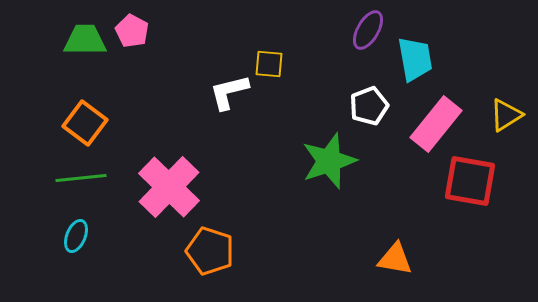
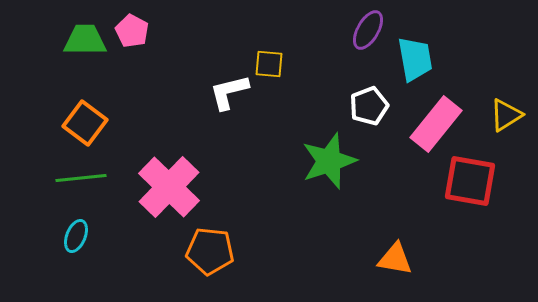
orange pentagon: rotated 12 degrees counterclockwise
